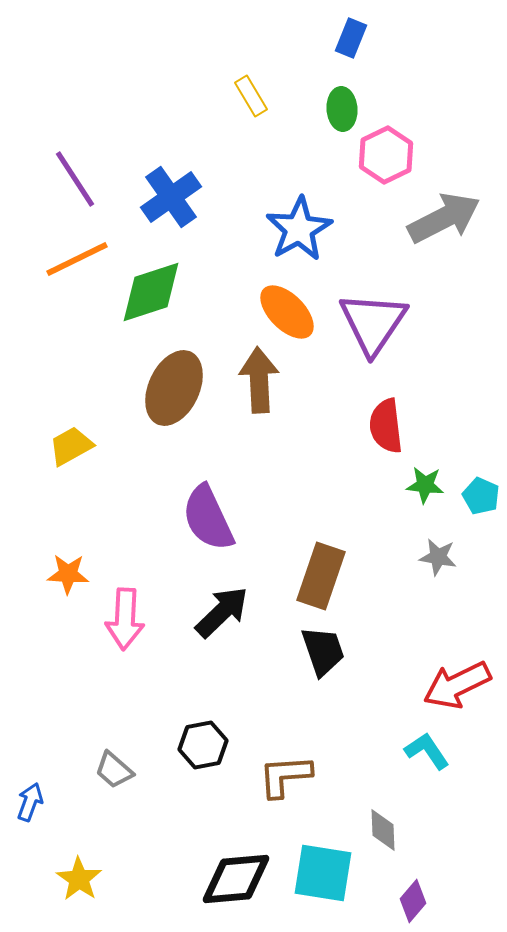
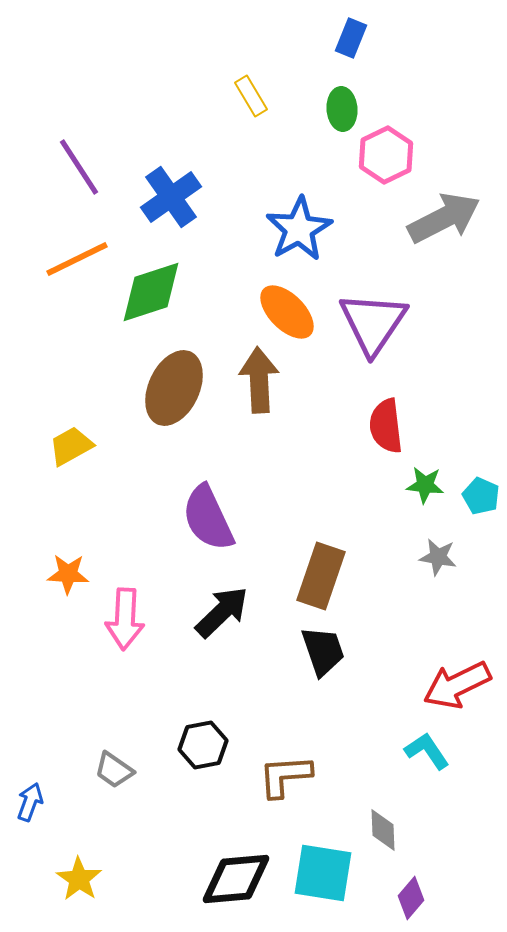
purple line: moved 4 px right, 12 px up
gray trapezoid: rotated 6 degrees counterclockwise
purple diamond: moved 2 px left, 3 px up
